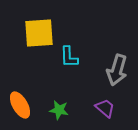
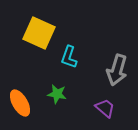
yellow square: rotated 28 degrees clockwise
cyan L-shape: rotated 20 degrees clockwise
orange ellipse: moved 2 px up
green star: moved 2 px left, 16 px up
